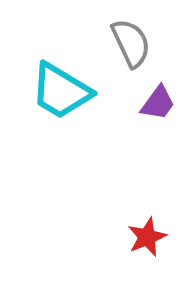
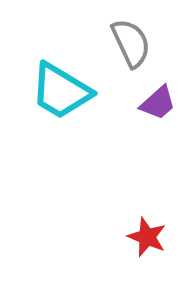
purple trapezoid: rotated 12 degrees clockwise
red star: rotated 27 degrees counterclockwise
